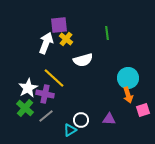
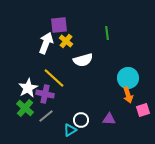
yellow cross: moved 2 px down
